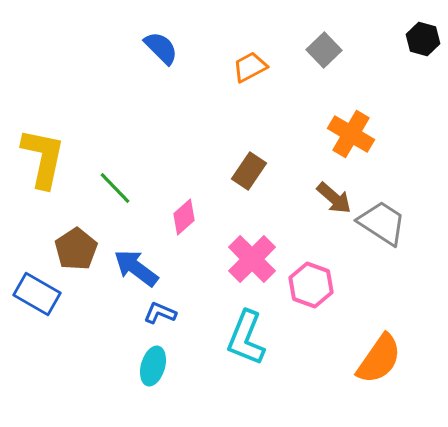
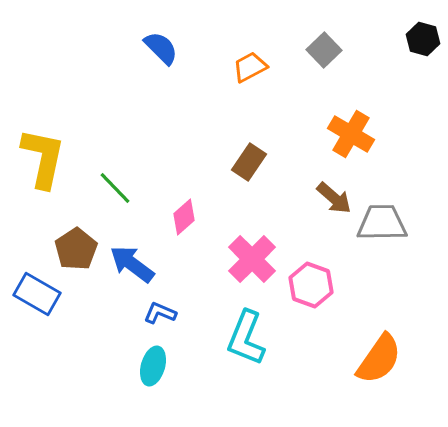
brown rectangle: moved 9 px up
gray trapezoid: rotated 34 degrees counterclockwise
blue arrow: moved 4 px left, 4 px up
